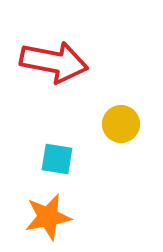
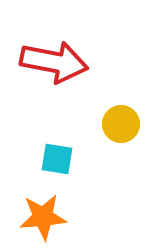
orange star: moved 5 px left; rotated 6 degrees clockwise
